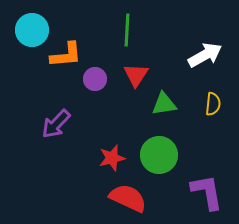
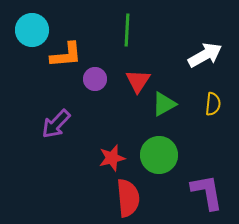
red triangle: moved 2 px right, 6 px down
green triangle: rotated 20 degrees counterclockwise
red semicircle: rotated 60 degrees clockwise
